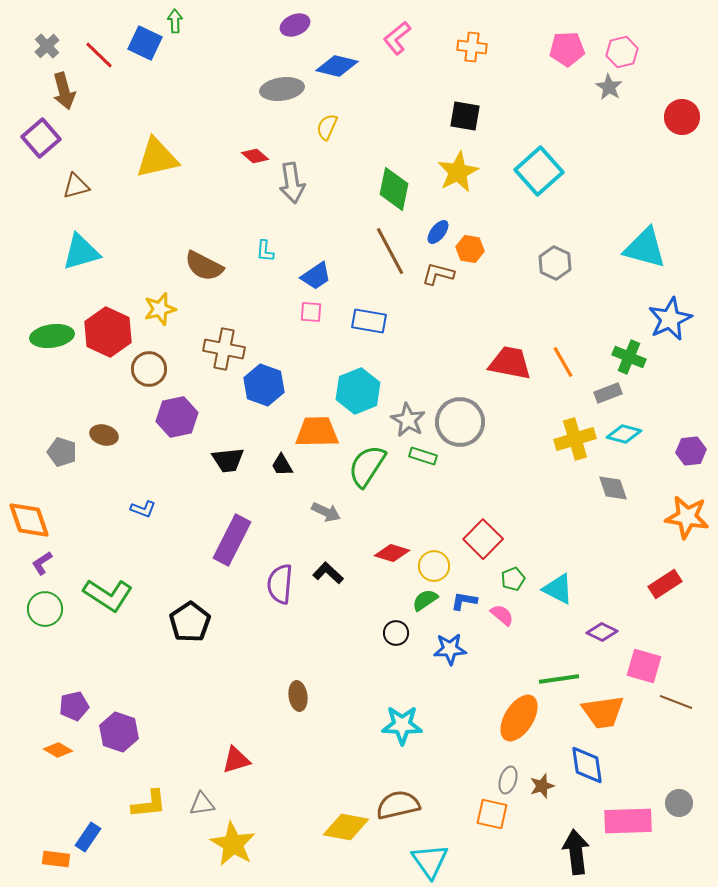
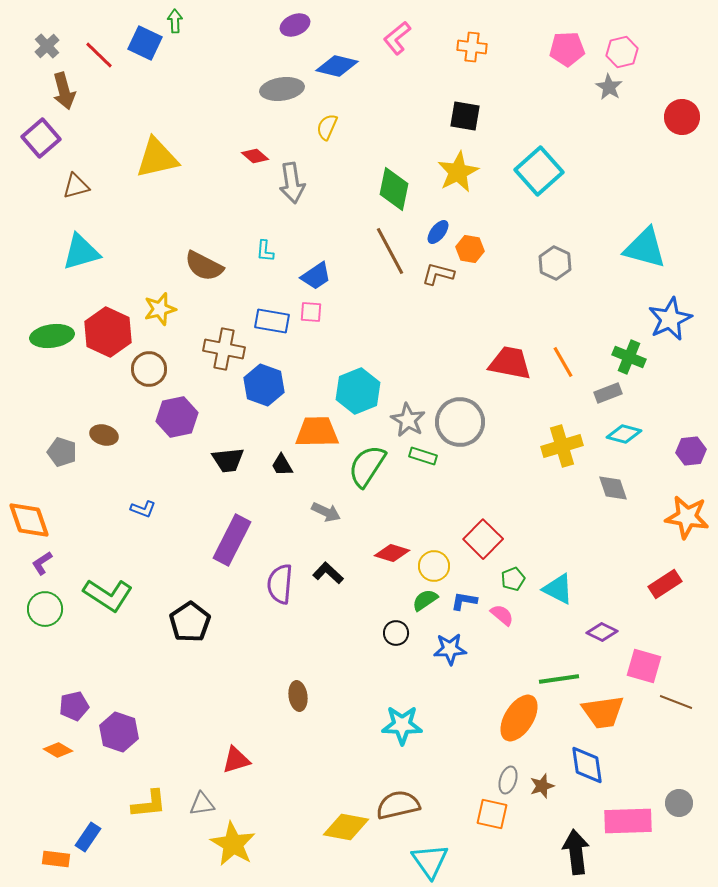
blue rectangle at (369, 321): moved 97 px left
yellow cross at (575, 439): moved 13 px left, 7 px down
